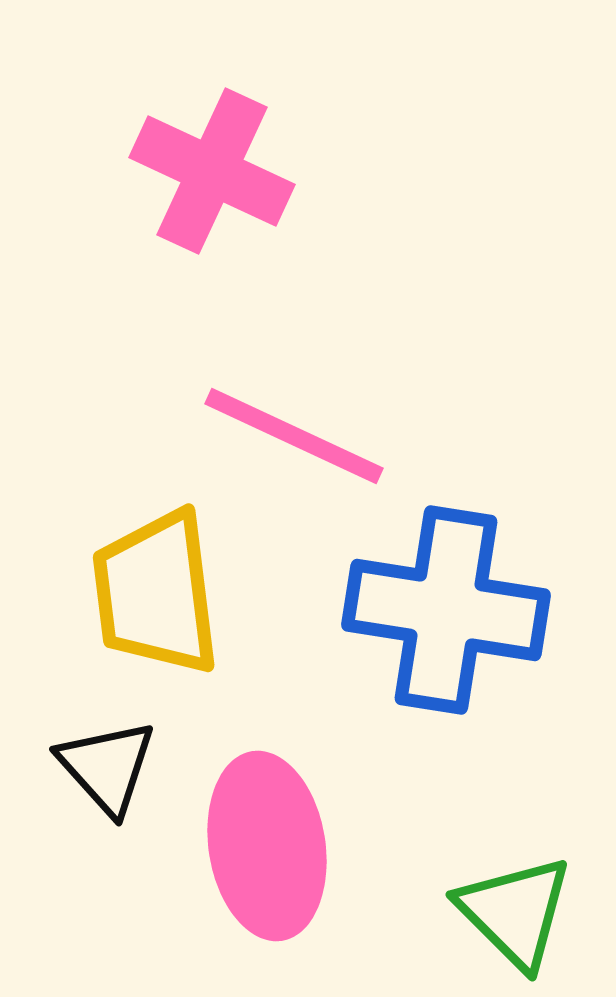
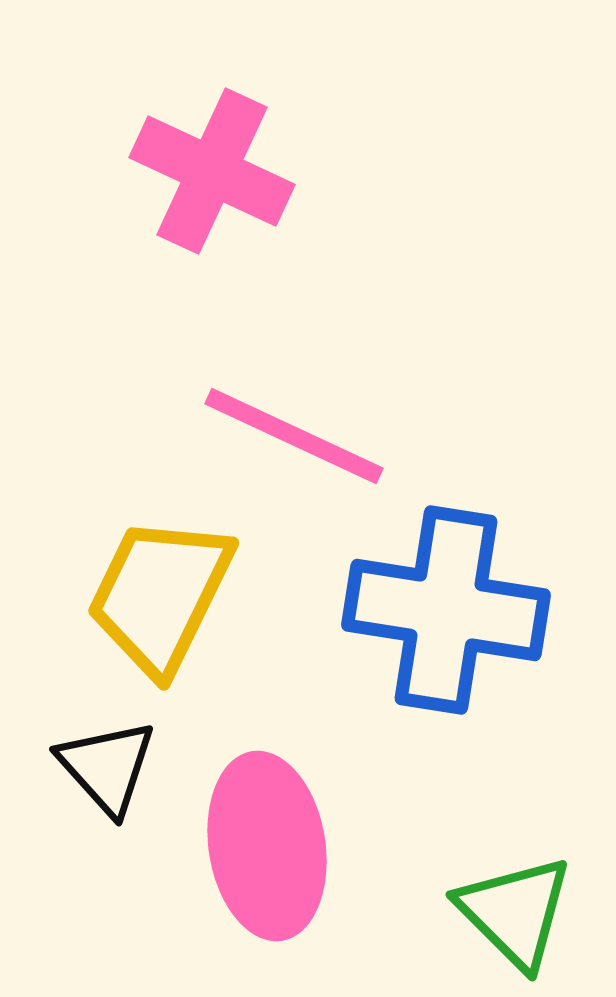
yellow trapezoid: moved 4 px right, 2 px down; rotated 33 degrees clockwise
